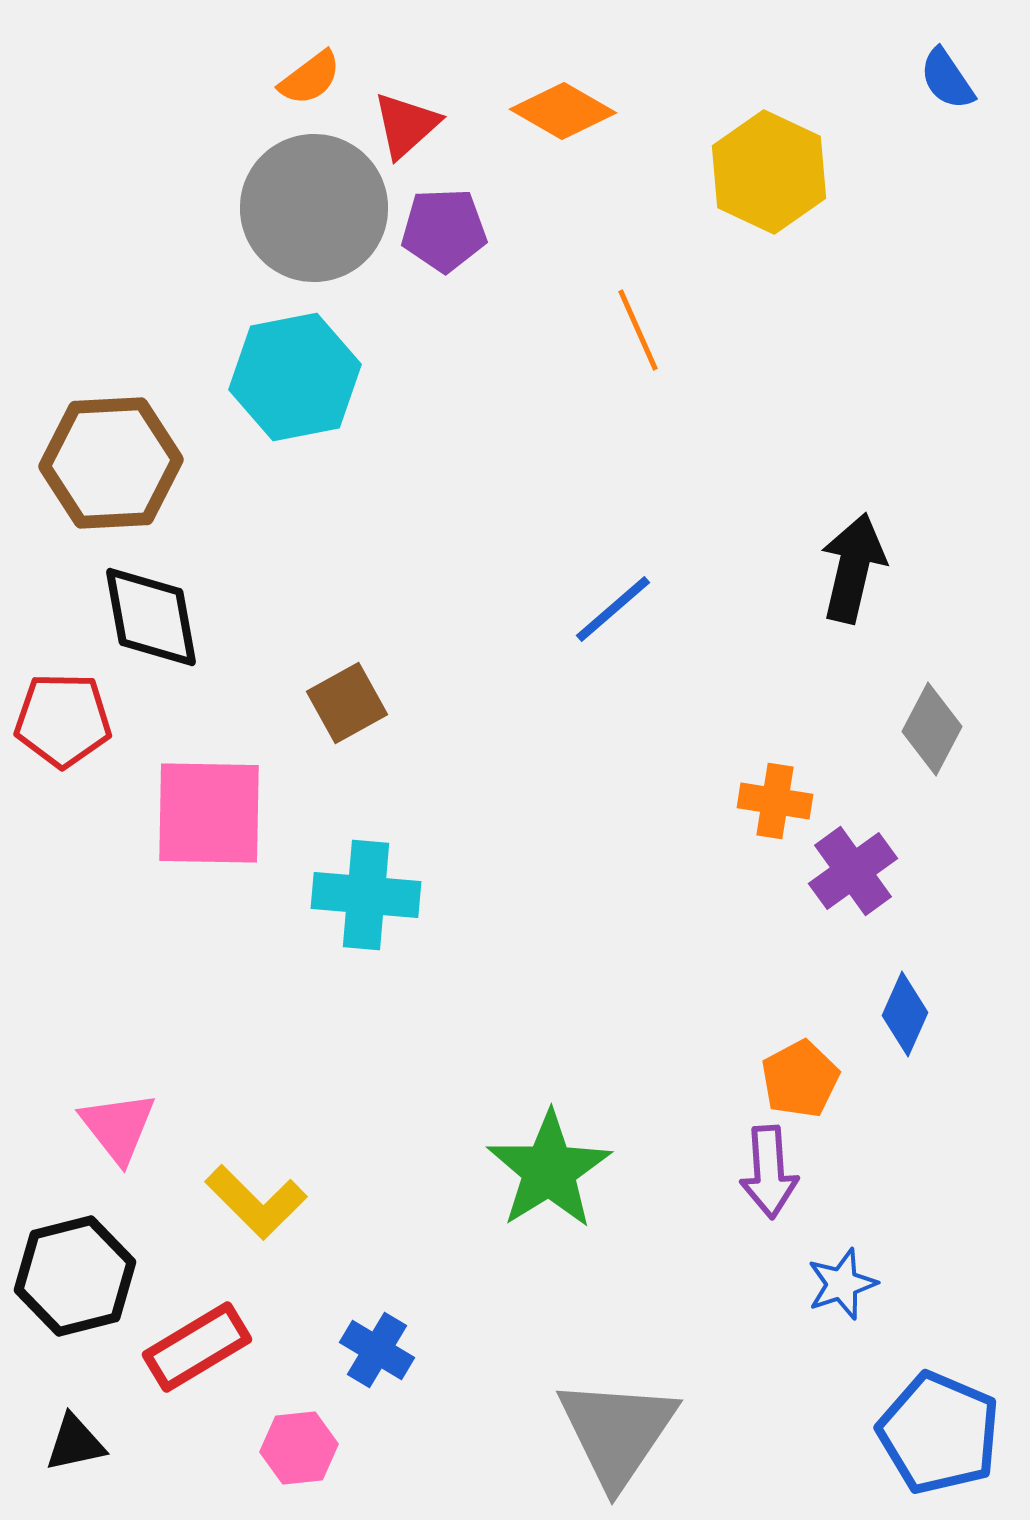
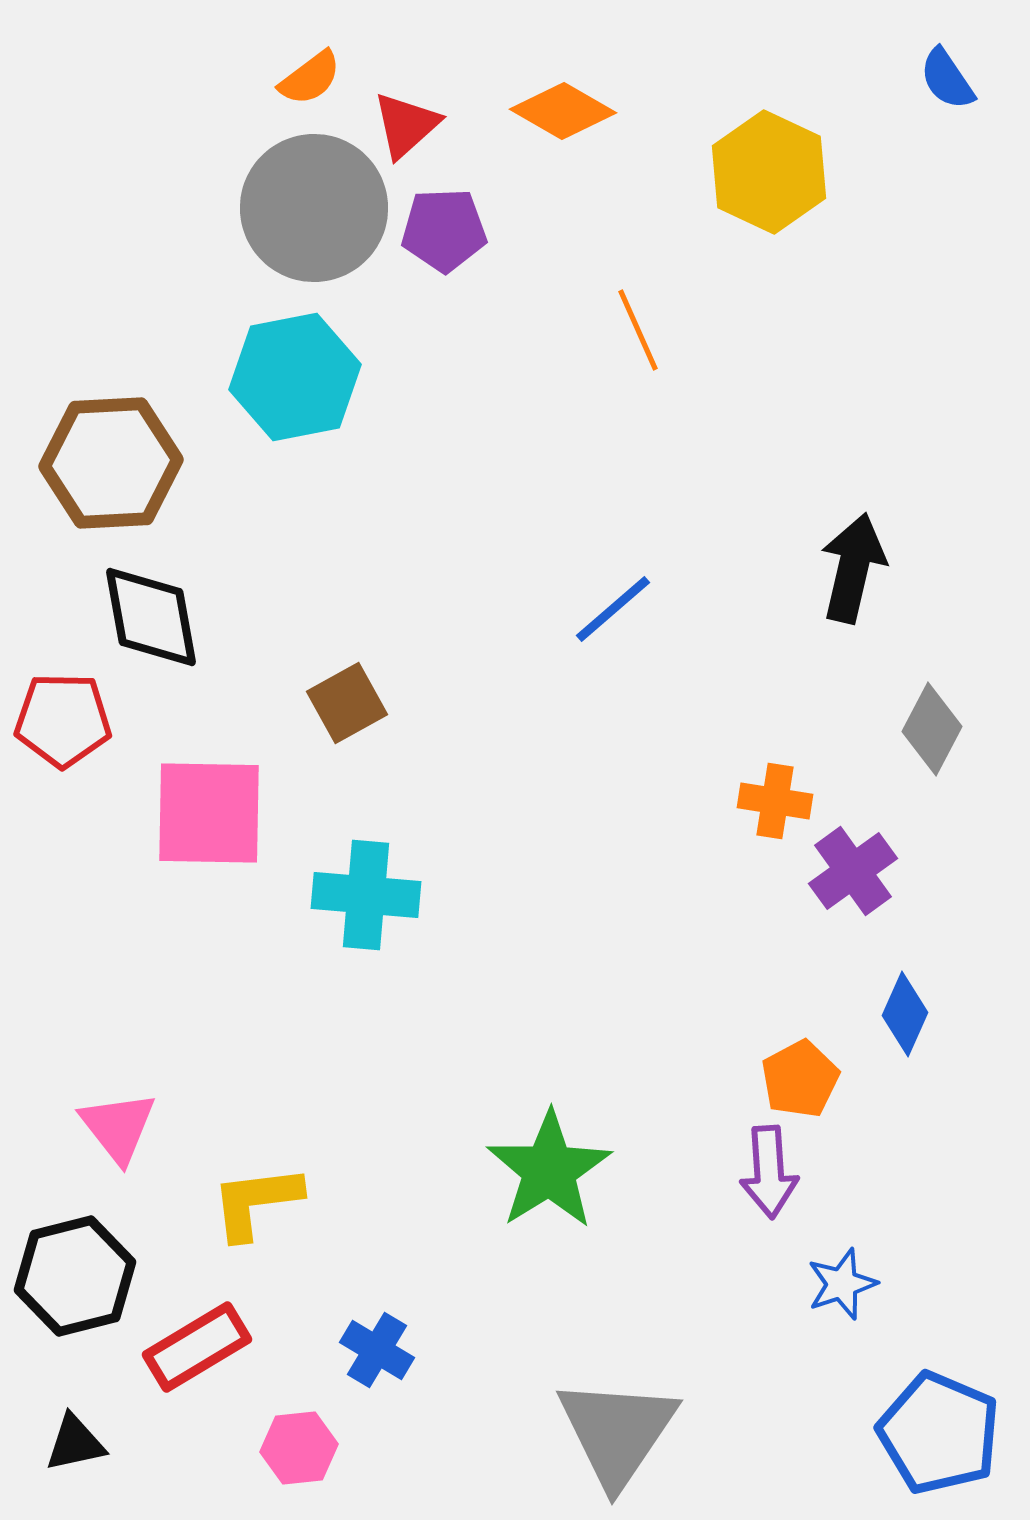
yellow L-shape: rotated 128 degrees clockwise
